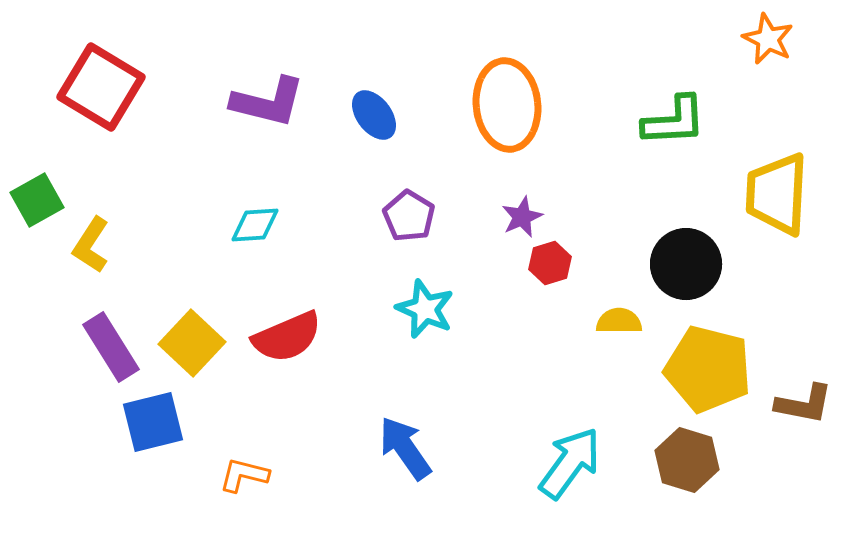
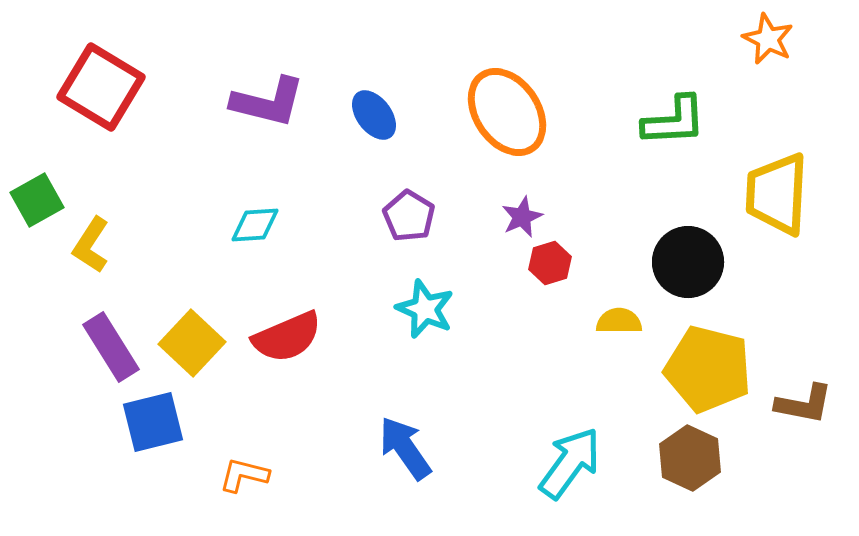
orange ellipse: moved 7 px down; rotated 28 degrees counterclockwise
black circle: moved 2 px right, 2 px up
brown hexagon: moved 3 px right, 2 px up; rotated 8 degrees clockwise
